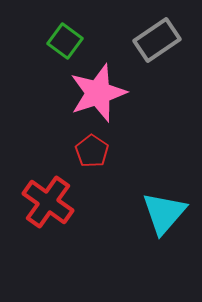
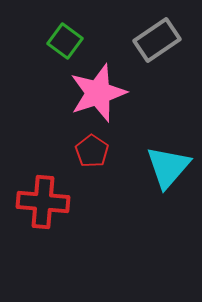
red cross: moved 5 px left; rotated 30 degrees counterclockwise
cyan triangle: moved 4 px right, 46 px up
